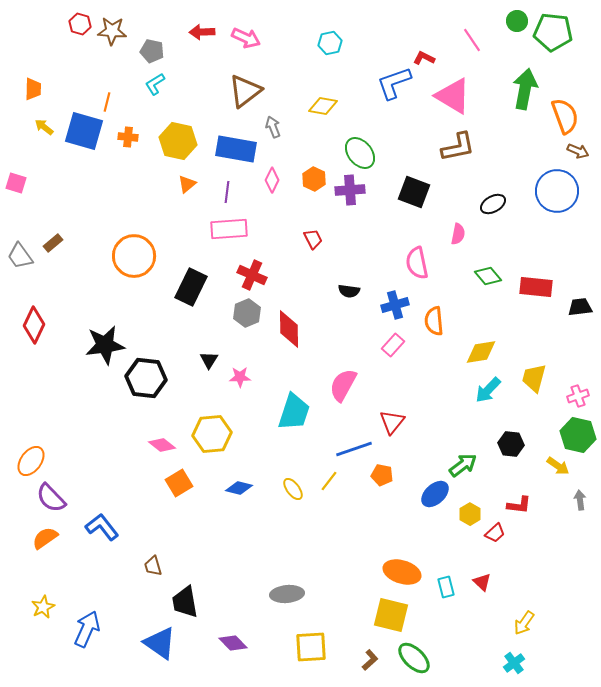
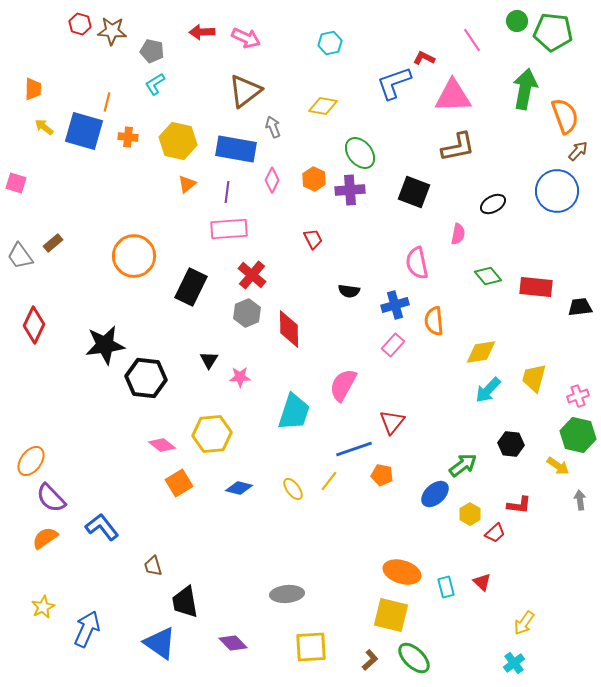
pink triangle at (453, 96): rotated 33 degrees counterclockwise
brown arrow at (578, 151): rotated 70 degrees counterclockwise
red cross at (252, 275): rotated 16 degrees clockwise
